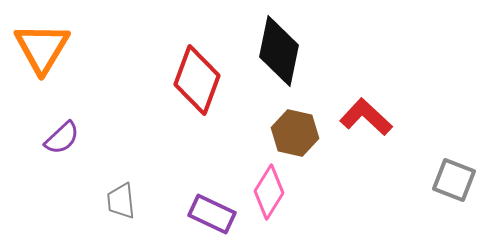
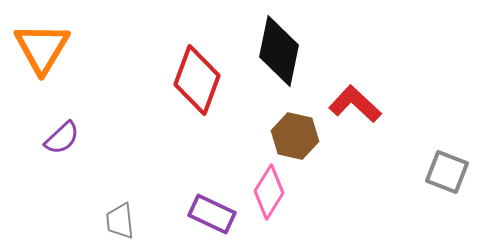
red L-shape: moved 11 px left, 13 px up
brown hexagon: moved 3 px down
gray square: moved 7 px left, 8 px up
gray trapezoid: moved 1 px left, 20 px down
